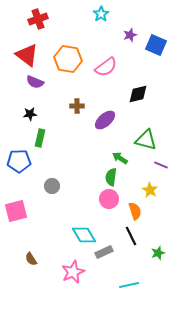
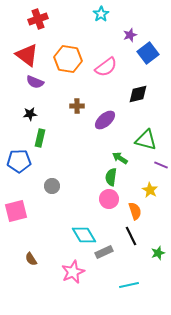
blue square: moved 8 px left, 8 px down; rotated 30 degrees clockwise
